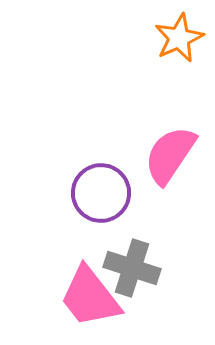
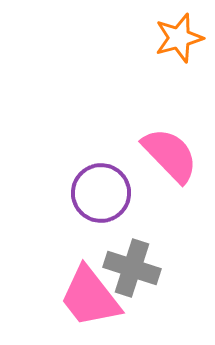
orange star: rotated 9 degrees clockwise
pink semicircle: rotated 102 degrees clockwise
